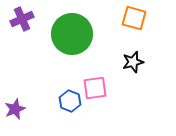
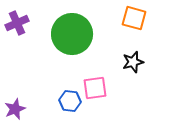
purple cross: moved 5 px left, 4 px down
blue hexagon: rotated 15 degrees counterclockwise
